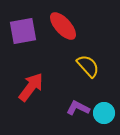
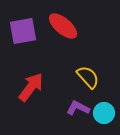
red ellipse: rotated 8 degrees counterclockwise
yellow semicircle: moved 11 px down
